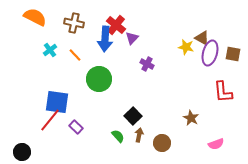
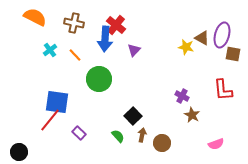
purple triangle: moved 2 px right, 12 px down
purple ellipse: moved 12 px right, 18 px up
purple cross: moved 35 px right, 32 px down
red L-shape: moved 2 px up
brown star: moved 1 px right, 3 px up
purple rectangle: moved 3 px right, 6 px down
brown arrow: moved 3 px right
black circle: moved 3 px left
